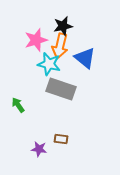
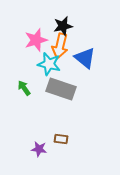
green arrow: moved 6 px right, 17 px up
